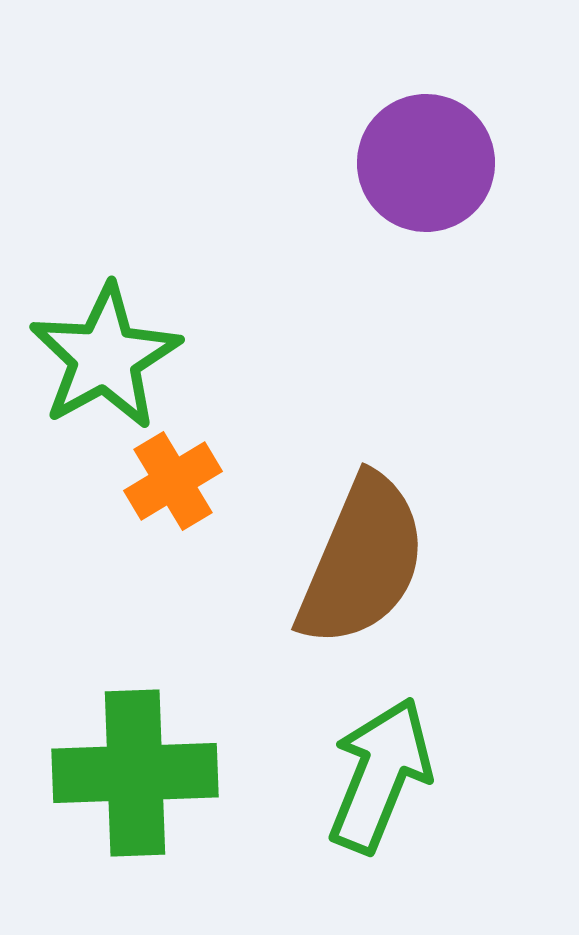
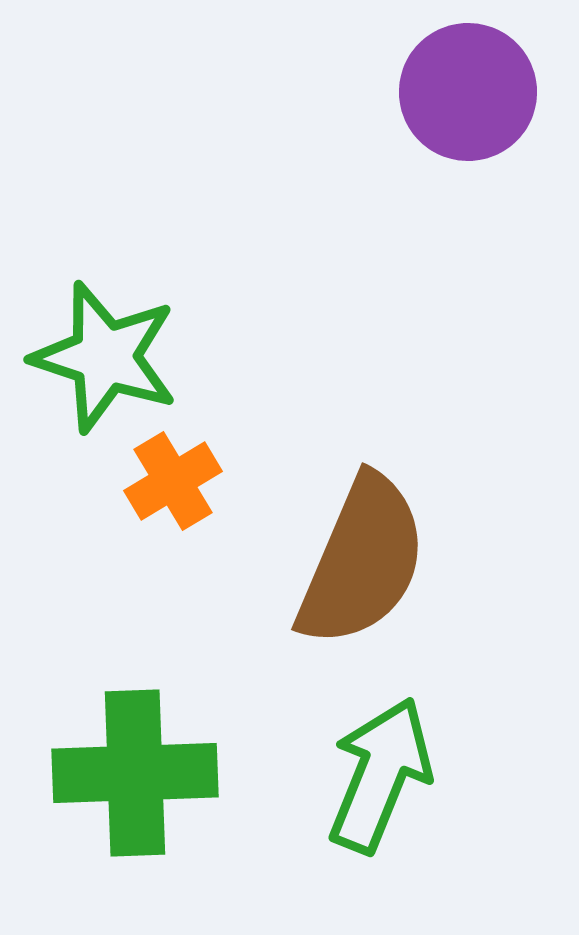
purple circle: moved 42 px right, 71 px up
green star: rotated 25 degrees counterclockwise
